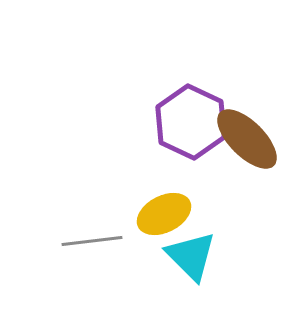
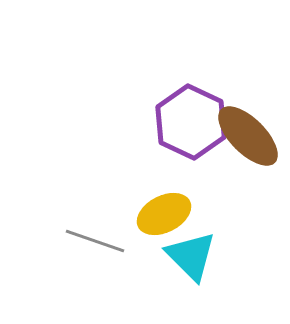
brown ellipse: moved 1 px right, 3 px up
gray line: moved 3 px right; rotated 26 degrees clockwise
